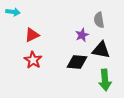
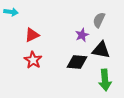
cyan arrow: moved 2 px left
gray semicircle: rotated 35 degrees clockwise
